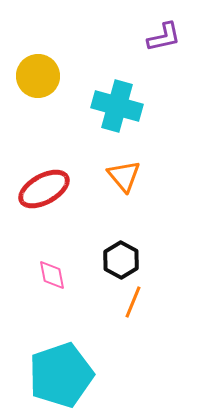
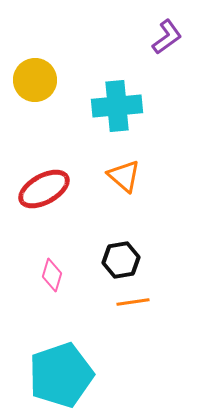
purple L-shape: moved 3 px right; rotated 24 degrees counterclockwise
yellow circle: moved 3 px left, 4 px down
cyan cross: rotated 21 degrees counterclockwise
orange triangle: rotated 9 degrees counterclockwise
black hexagon: rotated 21 degrees clockwise
pink diamond: rotated 28 degrees clockwise
orange line: rotated 60 degrees clockwise
